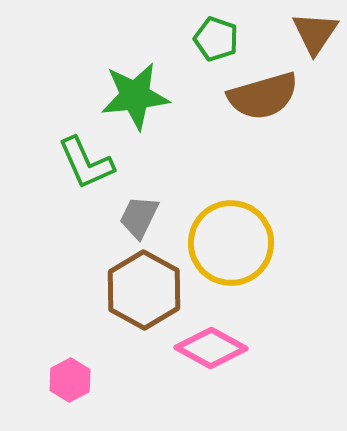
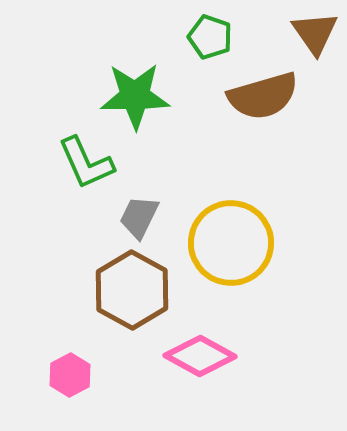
brown triangle: rotated 9 degrees counterclockwise
green pentagon: moved 6 px left, 2 px up
green star: rotated 6 degrees clockwise
brown hexagon: moved 12 px left
pink diamond: moved 11 px left, 8 px down
pink hexagon: moved 5 px up
